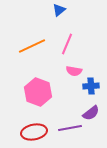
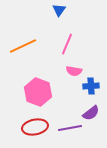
blue triangle: rotated 16 degrees counterclockwise
orange line: moved 9 px left
red ellipse: moved 1 px right, 5 px up
